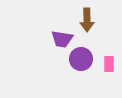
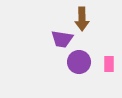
brown arrow: moved 5 px left, 1 px up
purple circle: moved 2 px left, 3 px down
